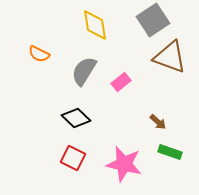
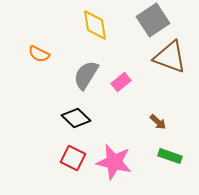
gray semicircle: moved 2 px right, 4 px down
green rectangle: moved 4 px down
pink star: moved 10 px left, 2 px up
